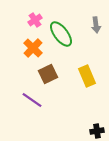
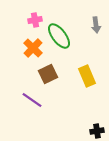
pink cross: rotated 24 degrees clockwise
green ellipse: moved 2 px left, 2 px down
